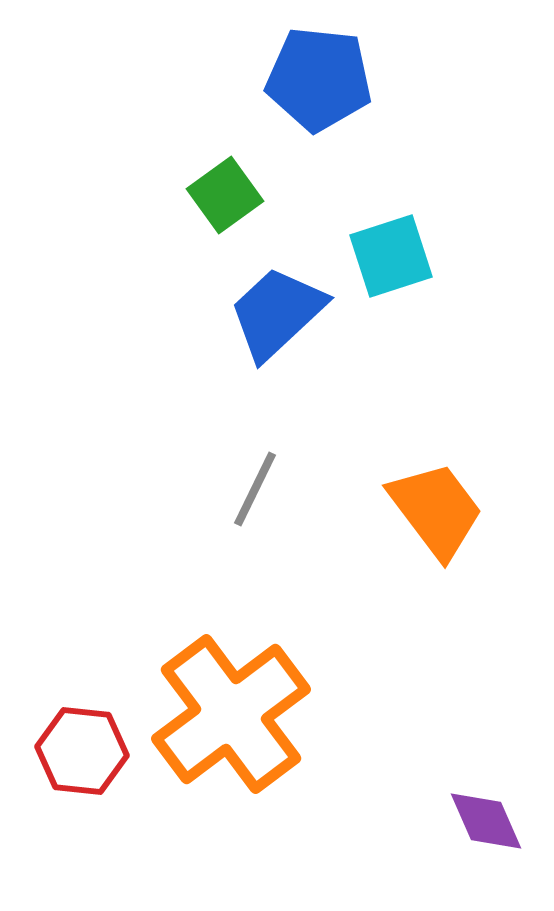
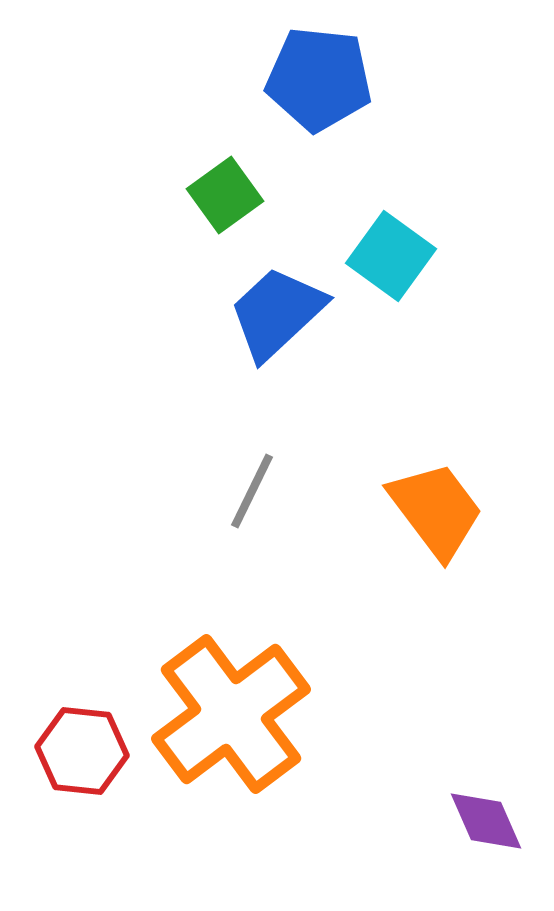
cyan square: rotated 36 degrees counterclockwise
gray line: moved 3 px left, 2 px down
